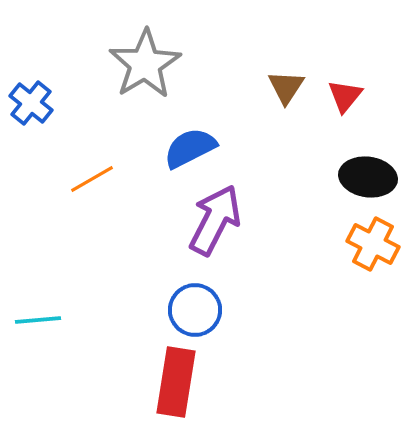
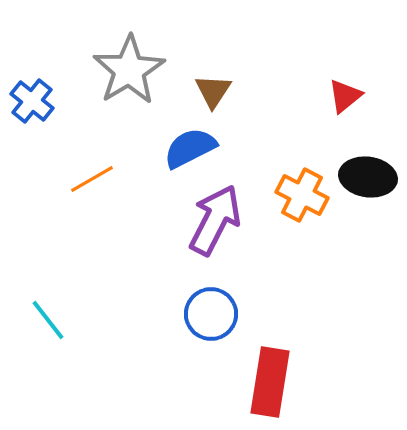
gray star: moved 16 px left, 6 px down
brown triangle: moved 73 px left, 4 px down
red triangle: rotated 12 degrees clockwise
blue cross: moved 1 px right, 2 px up
orange cross: moved 71 px left, 49 px up
blue circle: moved 16 px right, 4 px down
cyan line: moved 10 px right; rotated 57 degrees clockwise
red rectangle: moved 94 px right
